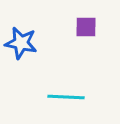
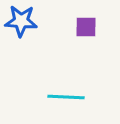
blue star: moved 22 px up; rotated 8 degrees counterclockwise
